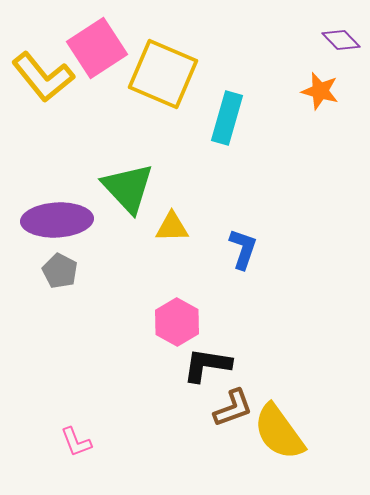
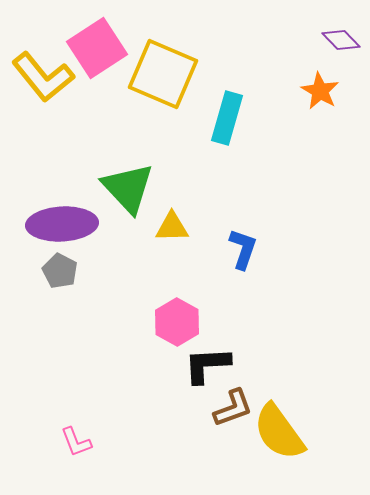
orange star: rotated 15 degrees clockwise
purple ellipse: moved 5 px right, 4 px down
black L-shape: rotated 12 degrees counterclockwise
